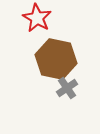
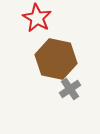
gray cross: moved 3 px right, 1 px down
